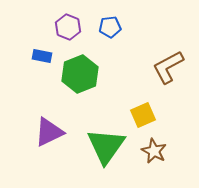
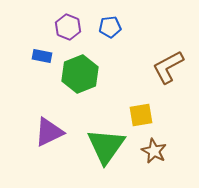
yellow square: moved 2 px left; rotated 15 degrees clockwise
